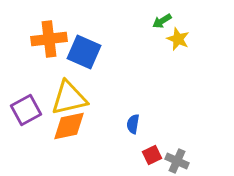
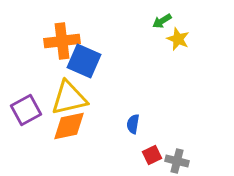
orange cross: moved 13 px right, 2 px down
blue square: moved 9 px down
gray cross: rotated 10 degrees counterclockwise
